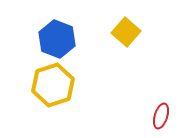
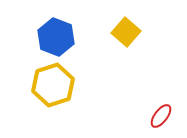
blue hexagon: moved 1 px left, 2 px up
red ellipse: rotated 20 degrees clockwise
